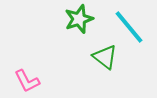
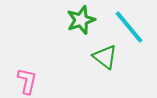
green star: moved 2 px right, 1 px down
pink L-shape: rotated 140 degrees counterclockwise
